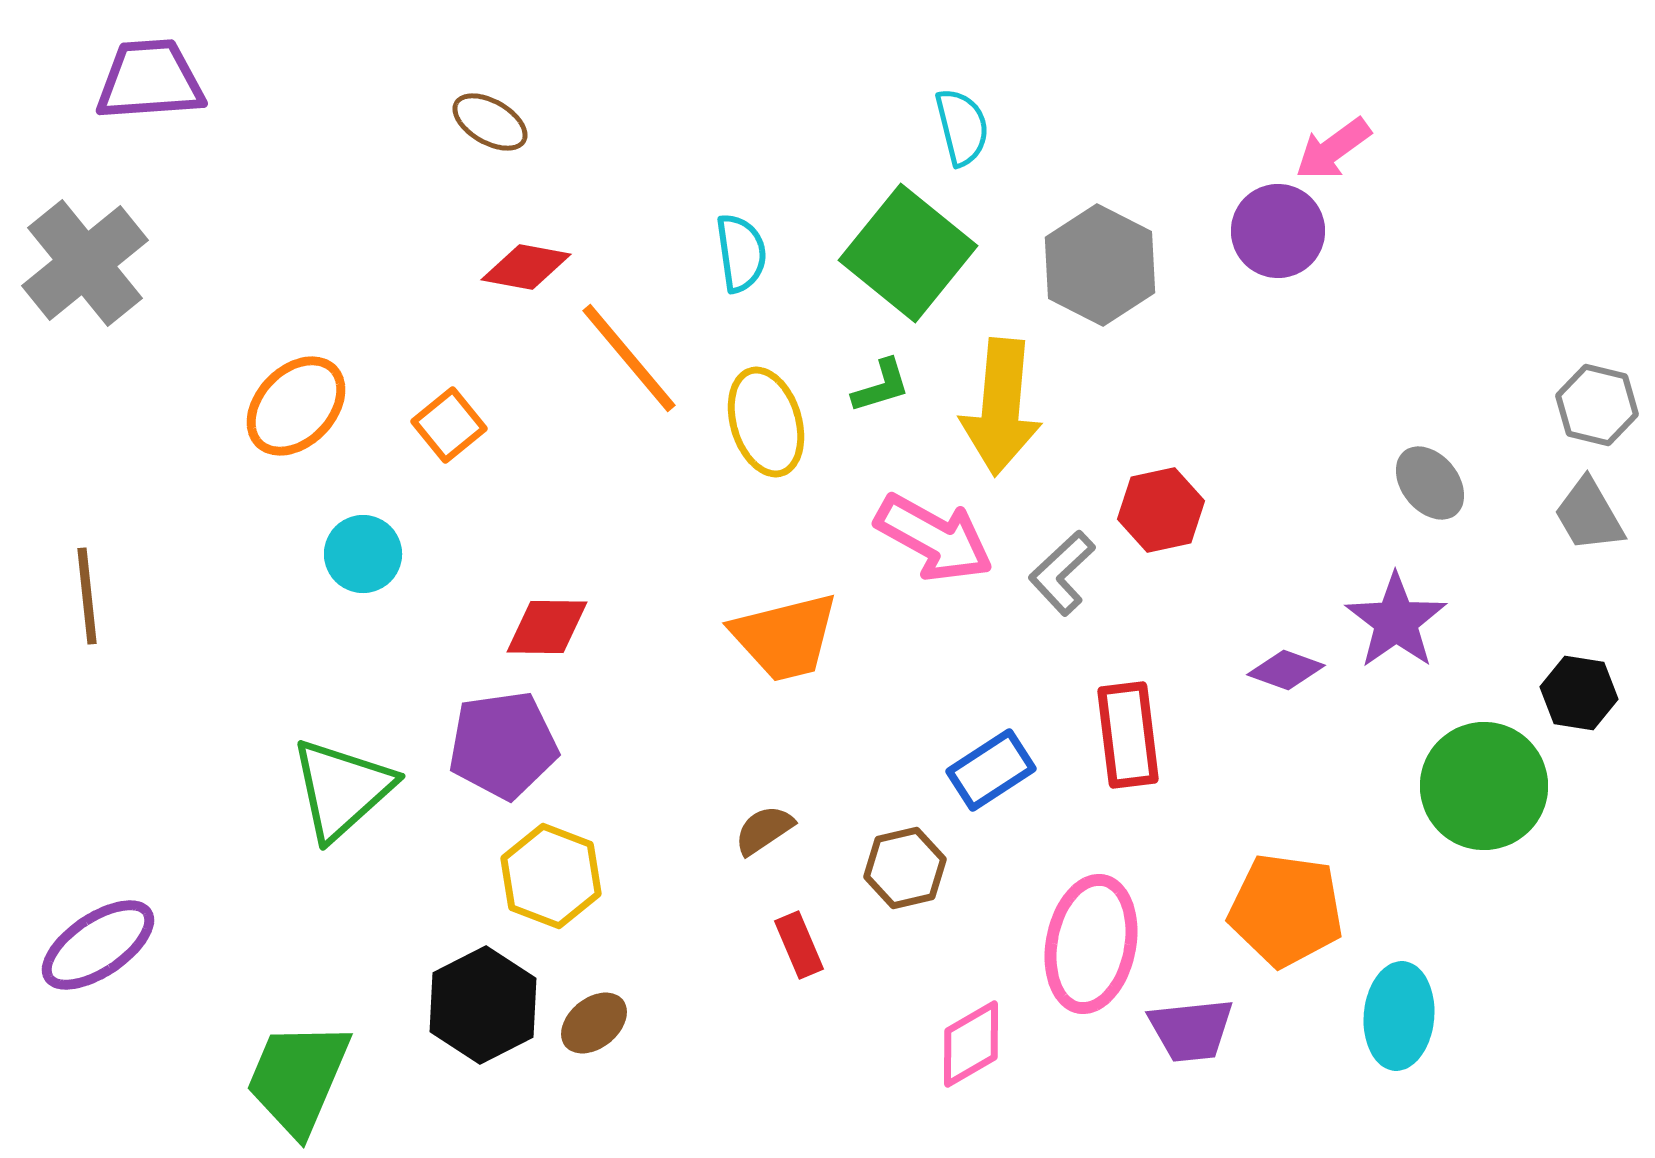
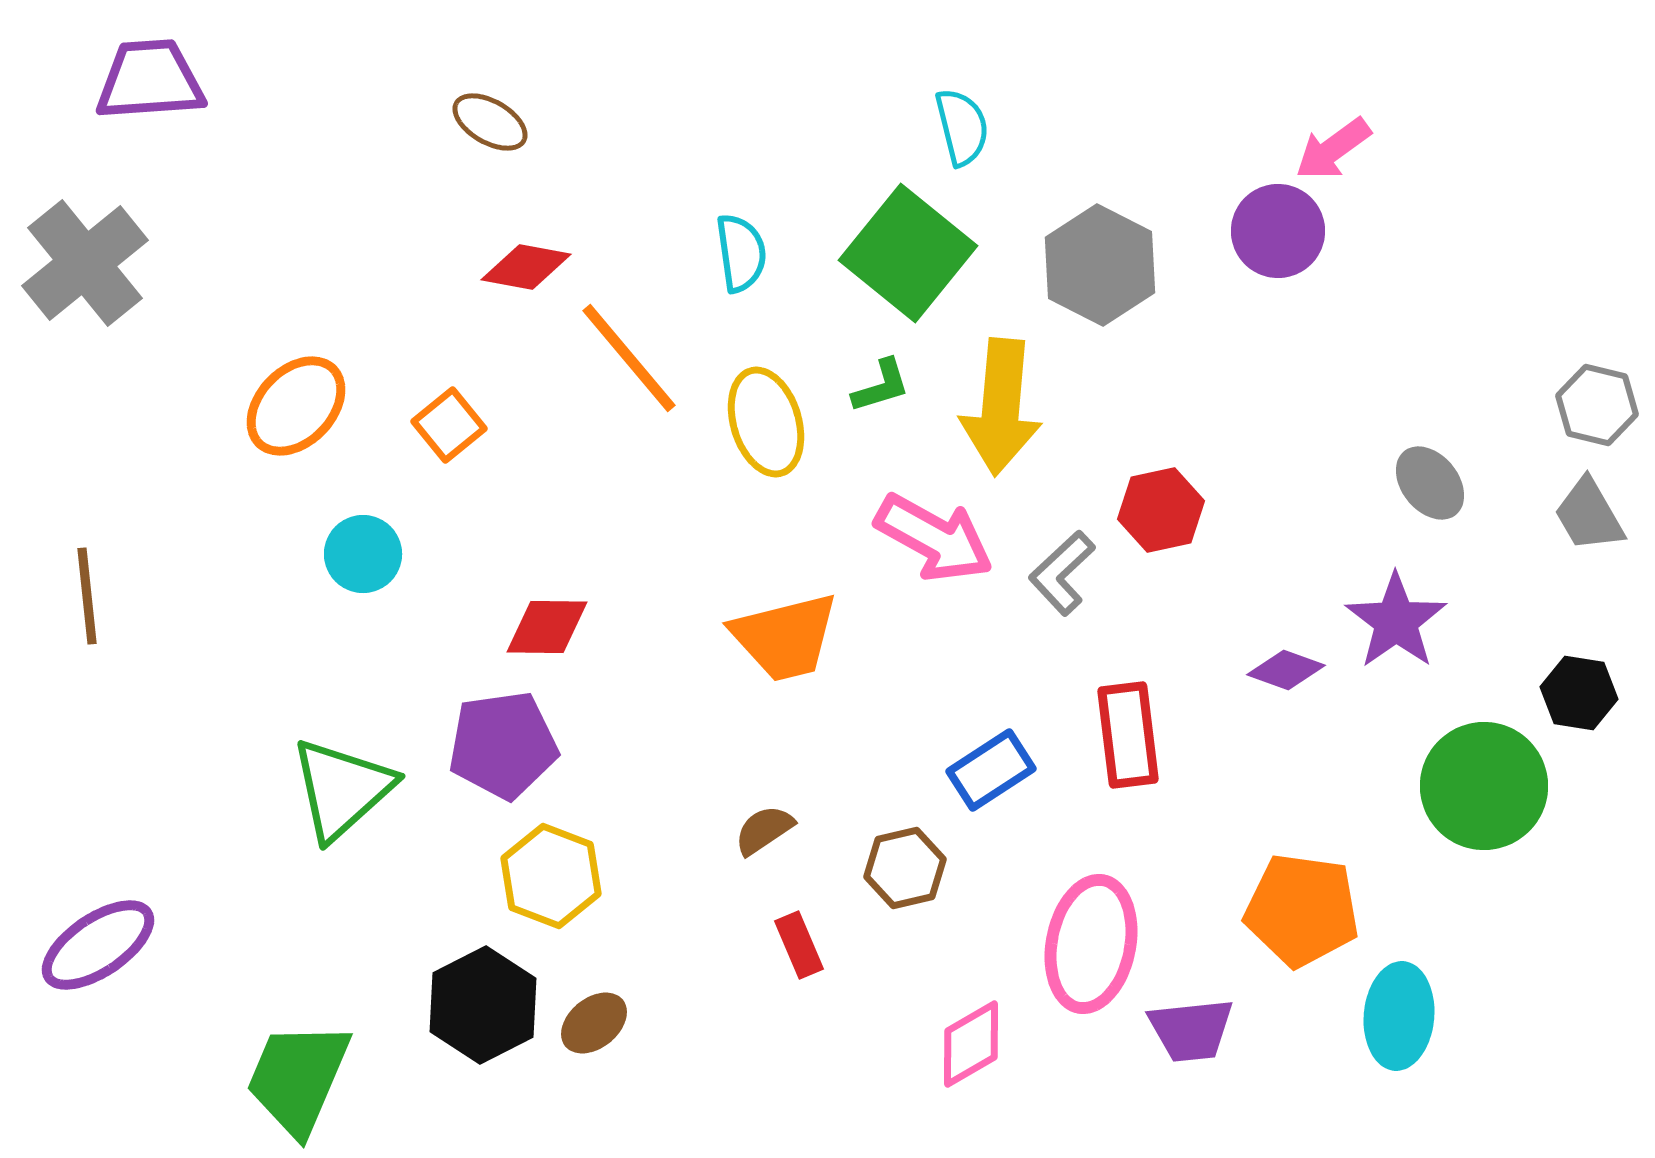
orange pentagon at (1286, 910): moved 16 px right
